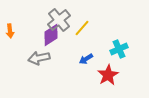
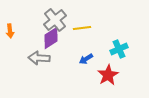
gray cross: moved 4 px left
yellow line: rotated 42 degrees clockwise
purple diamond: moved 3 px down
gray arrow: rotated 15 degrees clockwise
